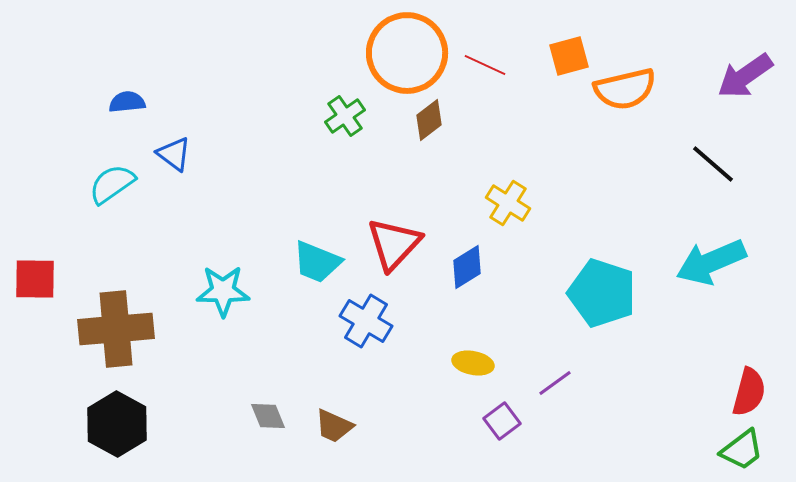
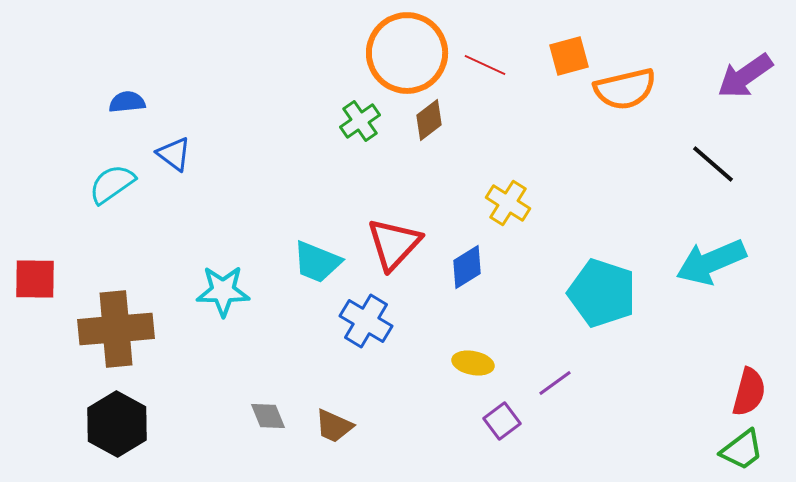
green cross: moved 15 px right, 5 px down
